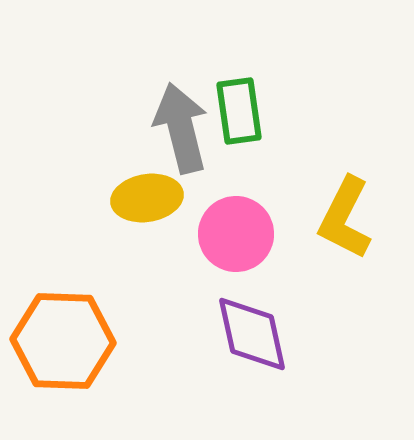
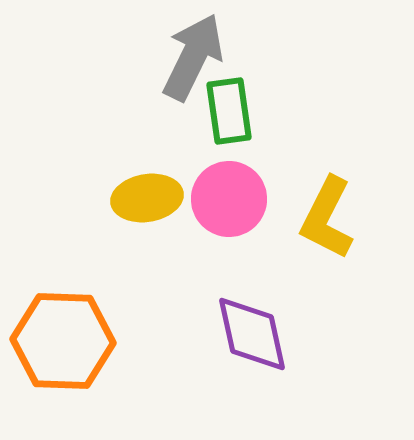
green rectangle: moved 10 px left
gray arrow: moved 12 px right, 71 px up; rotated 40 degrees clockwise
yellow L-shape: moved 18 px left
pink circle: moved 7 px left, 35 px up
